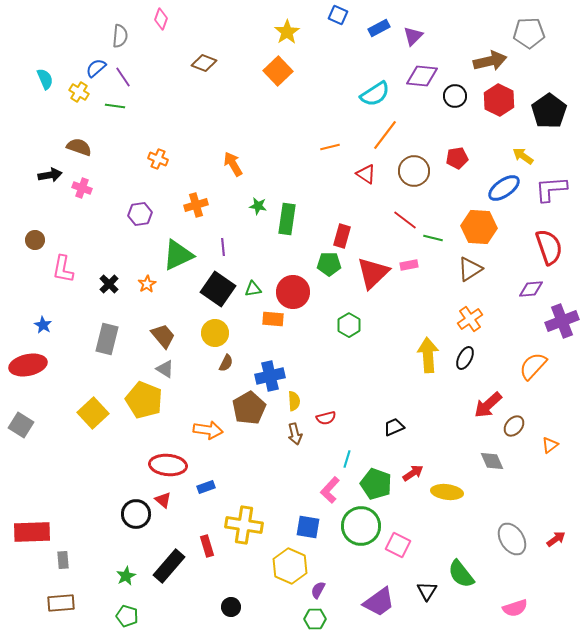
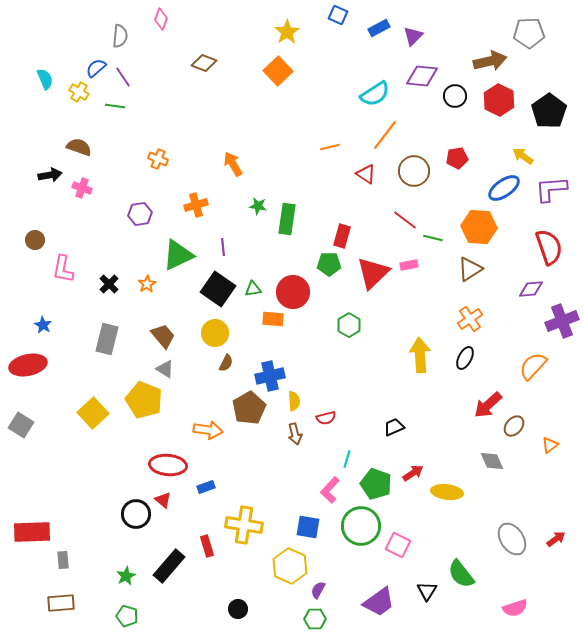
yellow arrow at (428, 355): moved 8 px left
black circle at (231, 607): moved 7 px right, 2 px down
